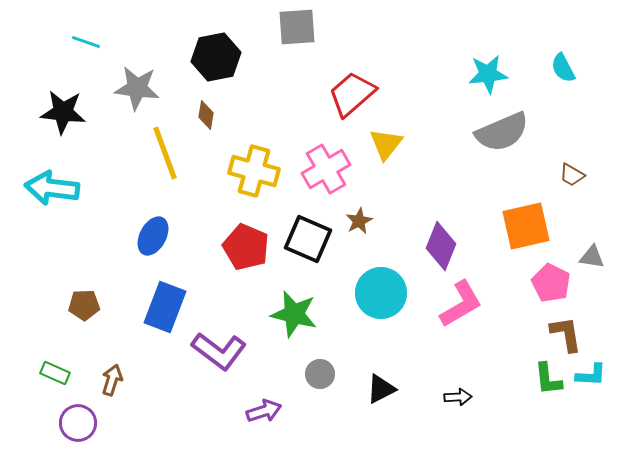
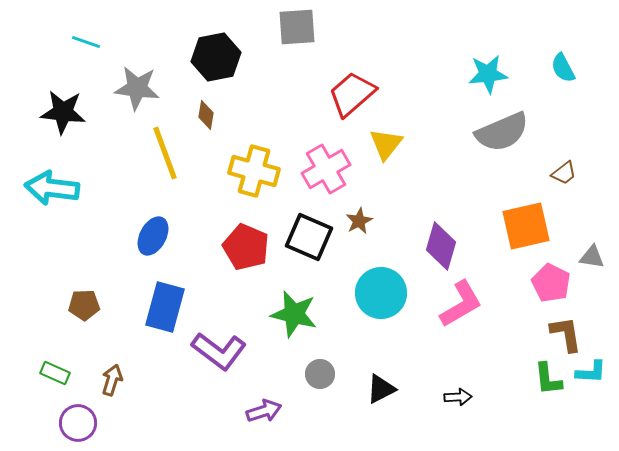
brown trapezoid: moved 8 px left, 2 px up; rotated 68 degrees counterclockwise
black square: moved 1 px right, 2 px up
purple diamond: rotated 6 degrees counterclockwise
blue rectangle: rotated 6 degrees counterclockwise
cyan L-shape: moved 3 px up
